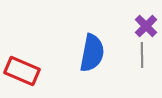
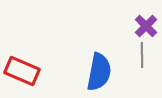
blue semicircle: moved 7 px right, 19 px down
